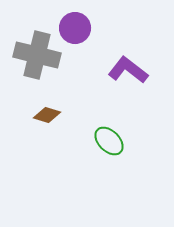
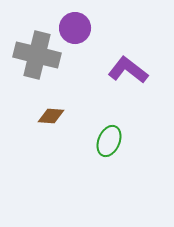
brown diamond: moved 4 px right, 1 px down; rotated 12 degrees counterclockwise
green ellipse: rotated 68 degrees clockwise
